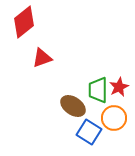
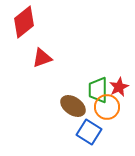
orange circle: moved 7 px left, 11 px up
